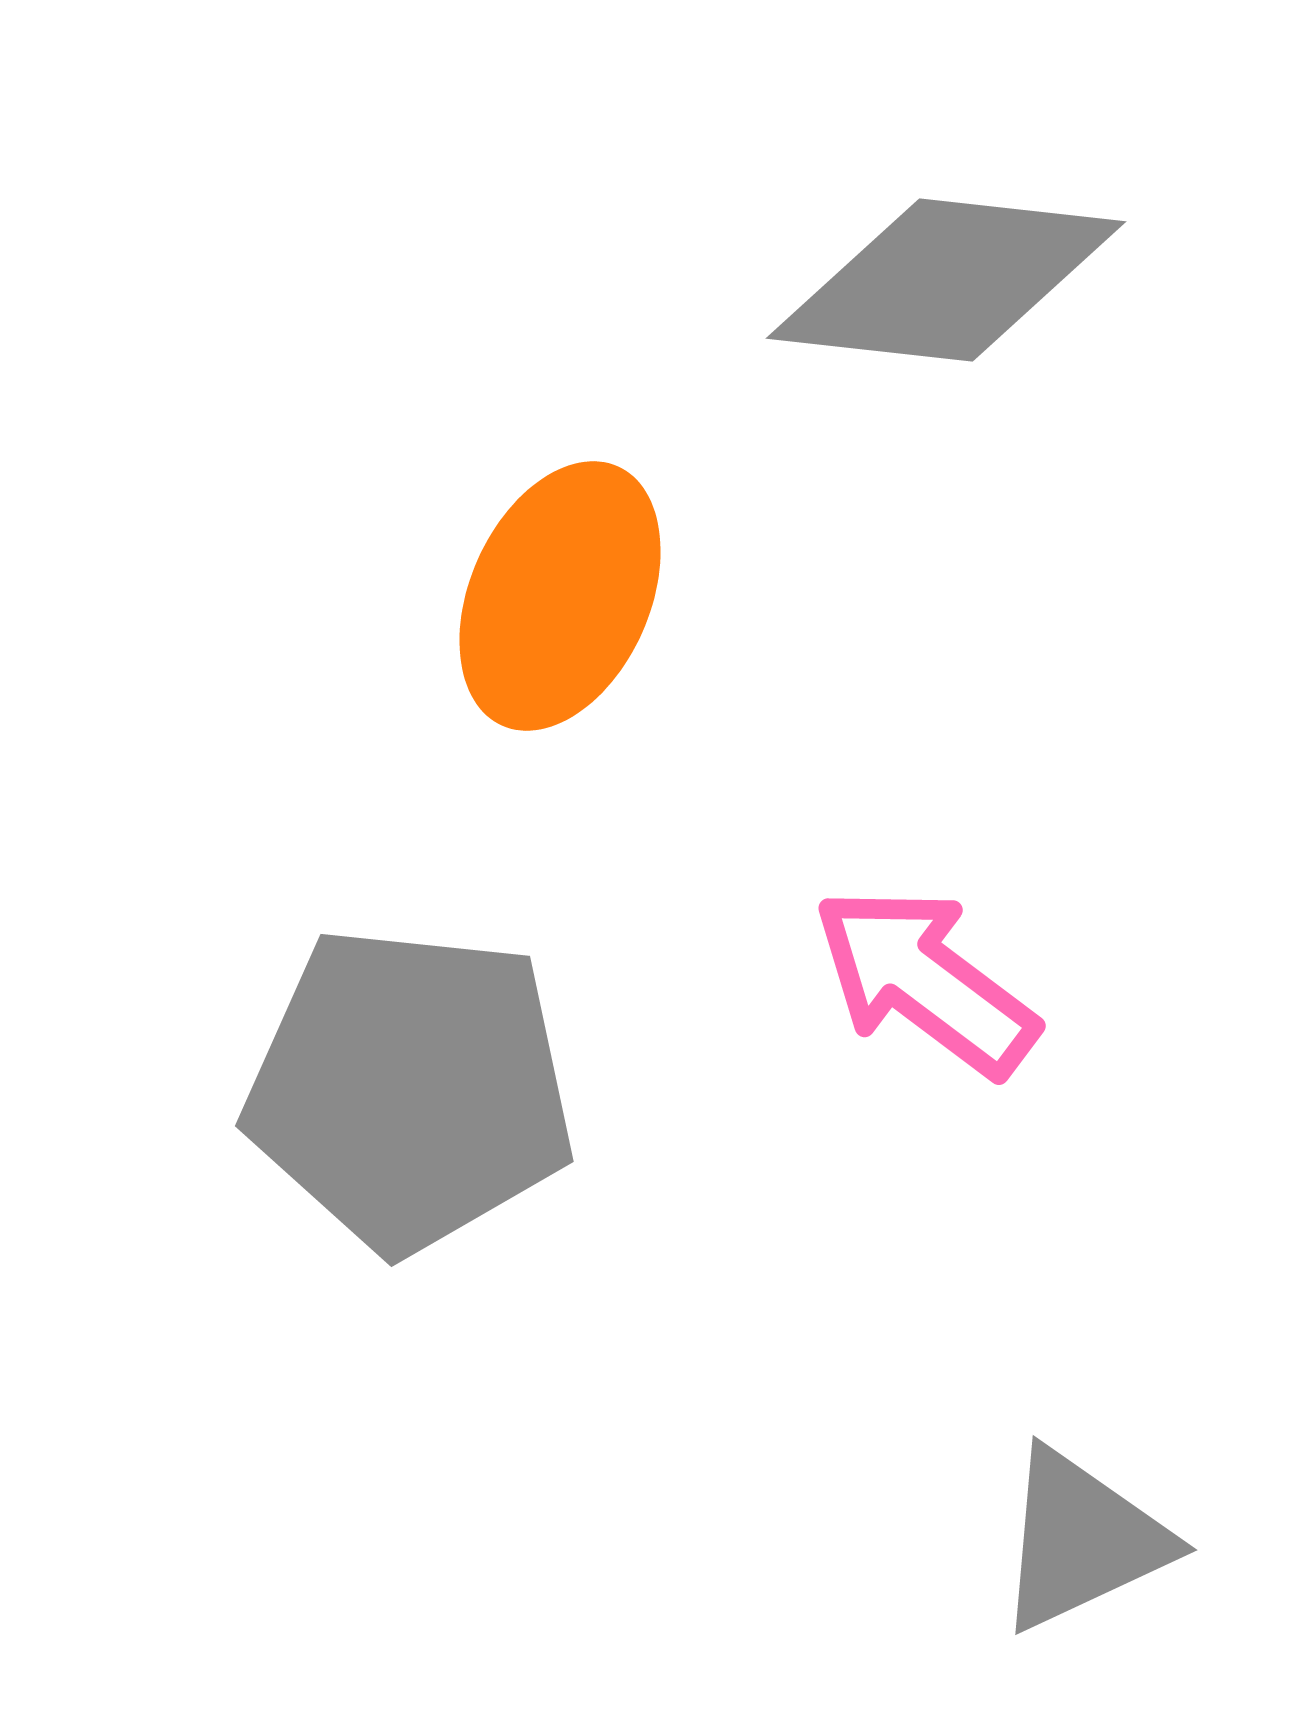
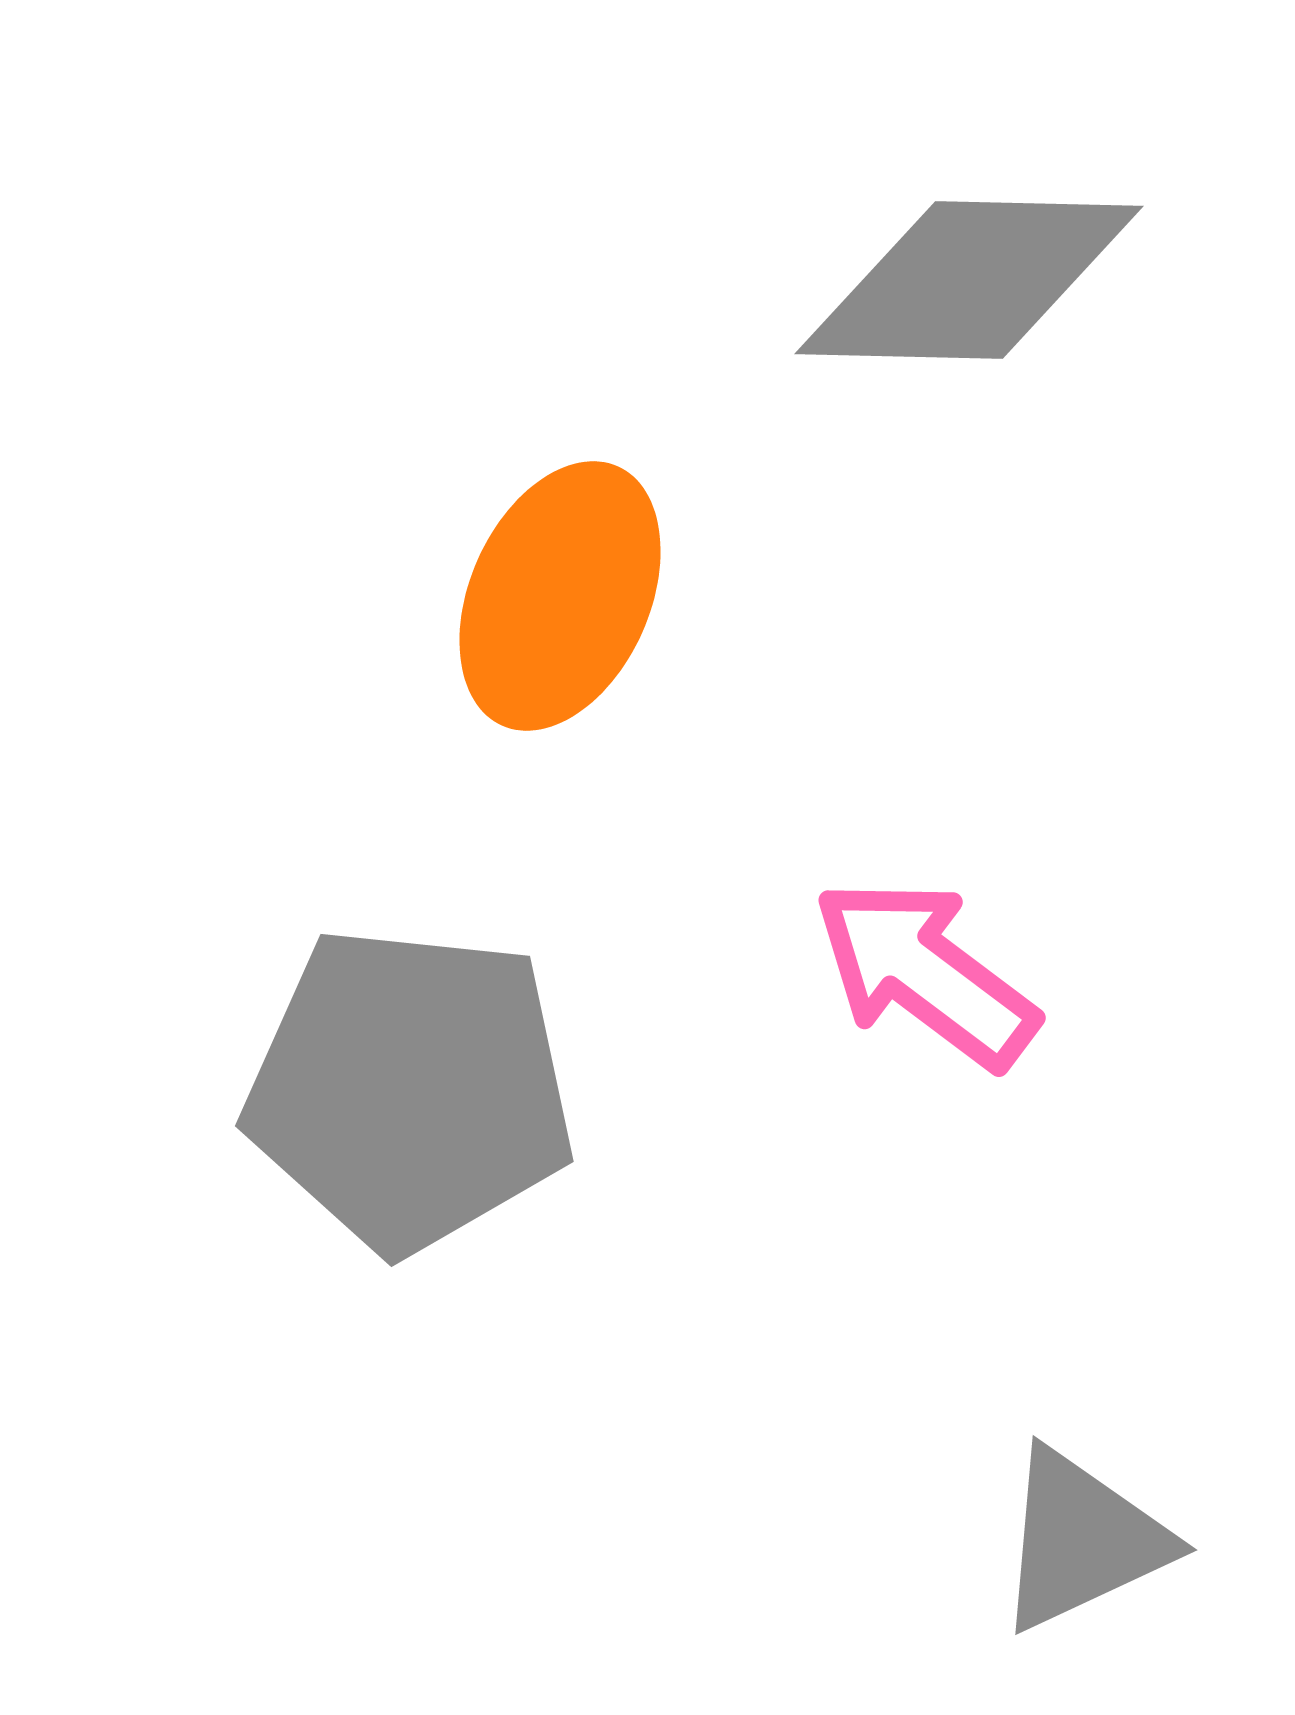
gray diamond: moved 23 px right; rotated 5 degrees counterclockwise
pink arrow: moved 8 px up
